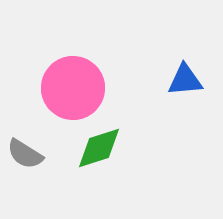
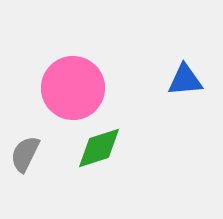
gray semicircle: rotated 84 degrees clockwise
